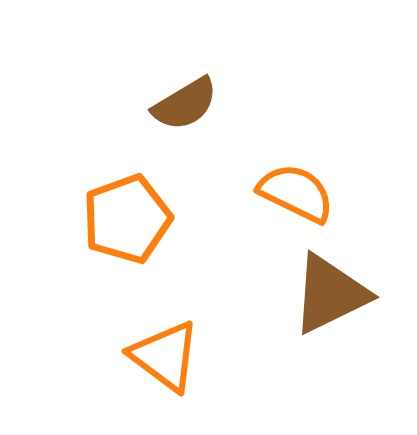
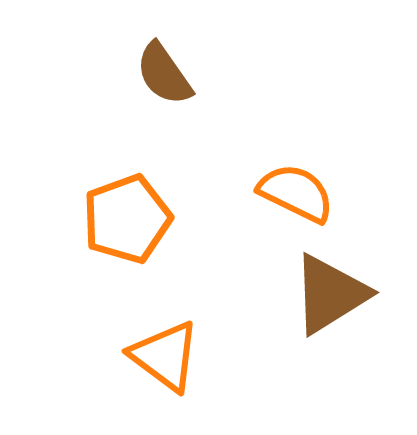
brown semicircle: moved 21 px left, 30 px up; rotated 86 degrees clockwise
brown triangle: rotated 6 degrees counterclockwise
